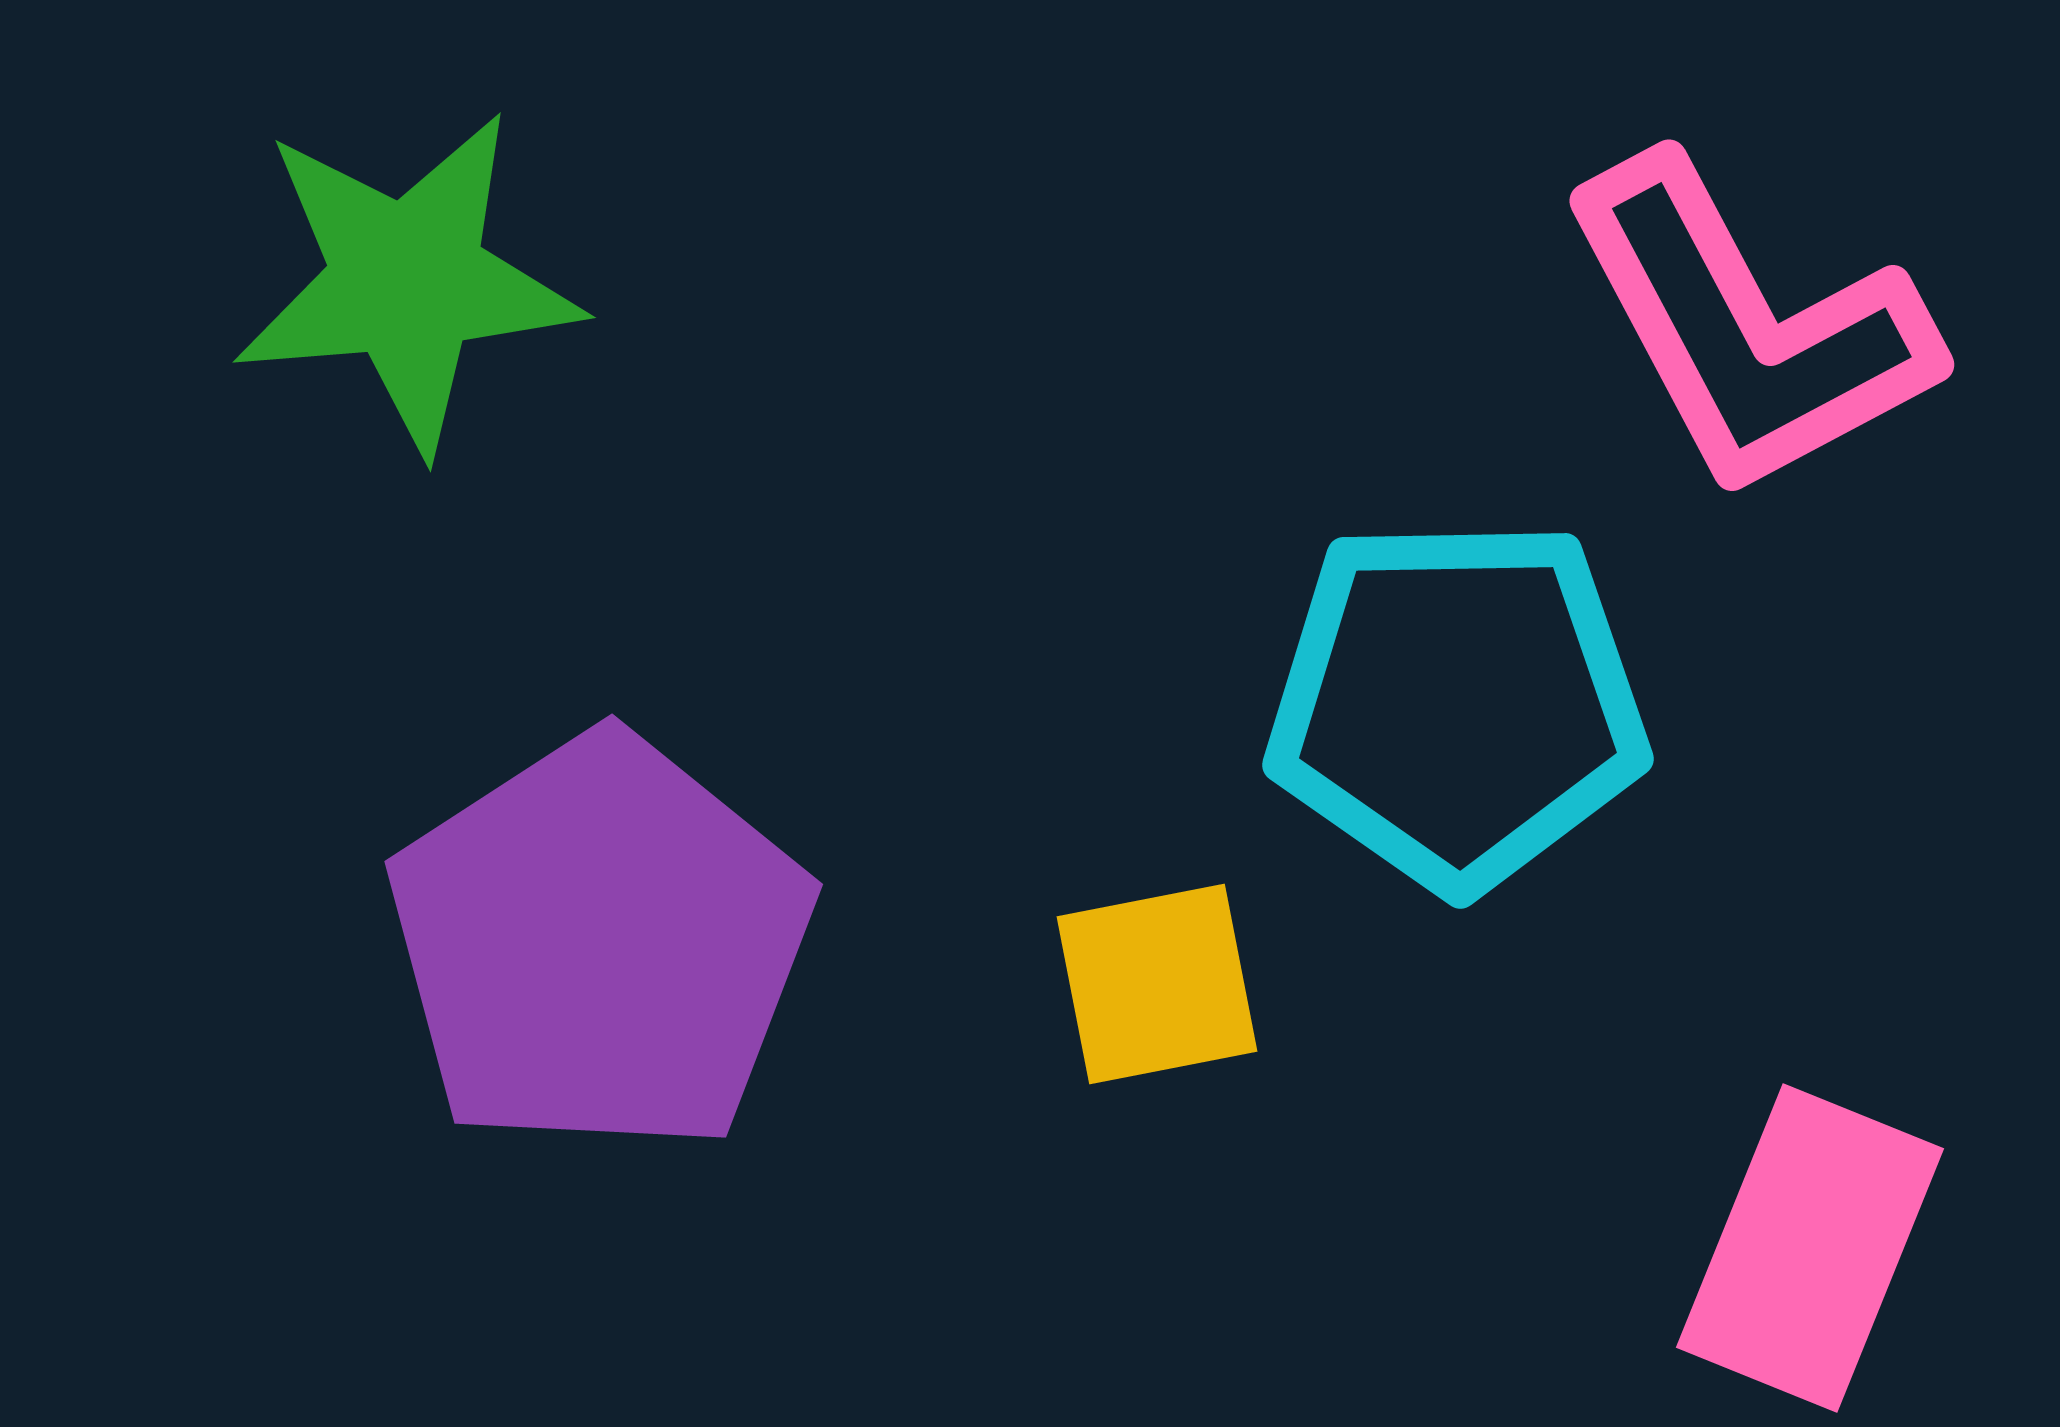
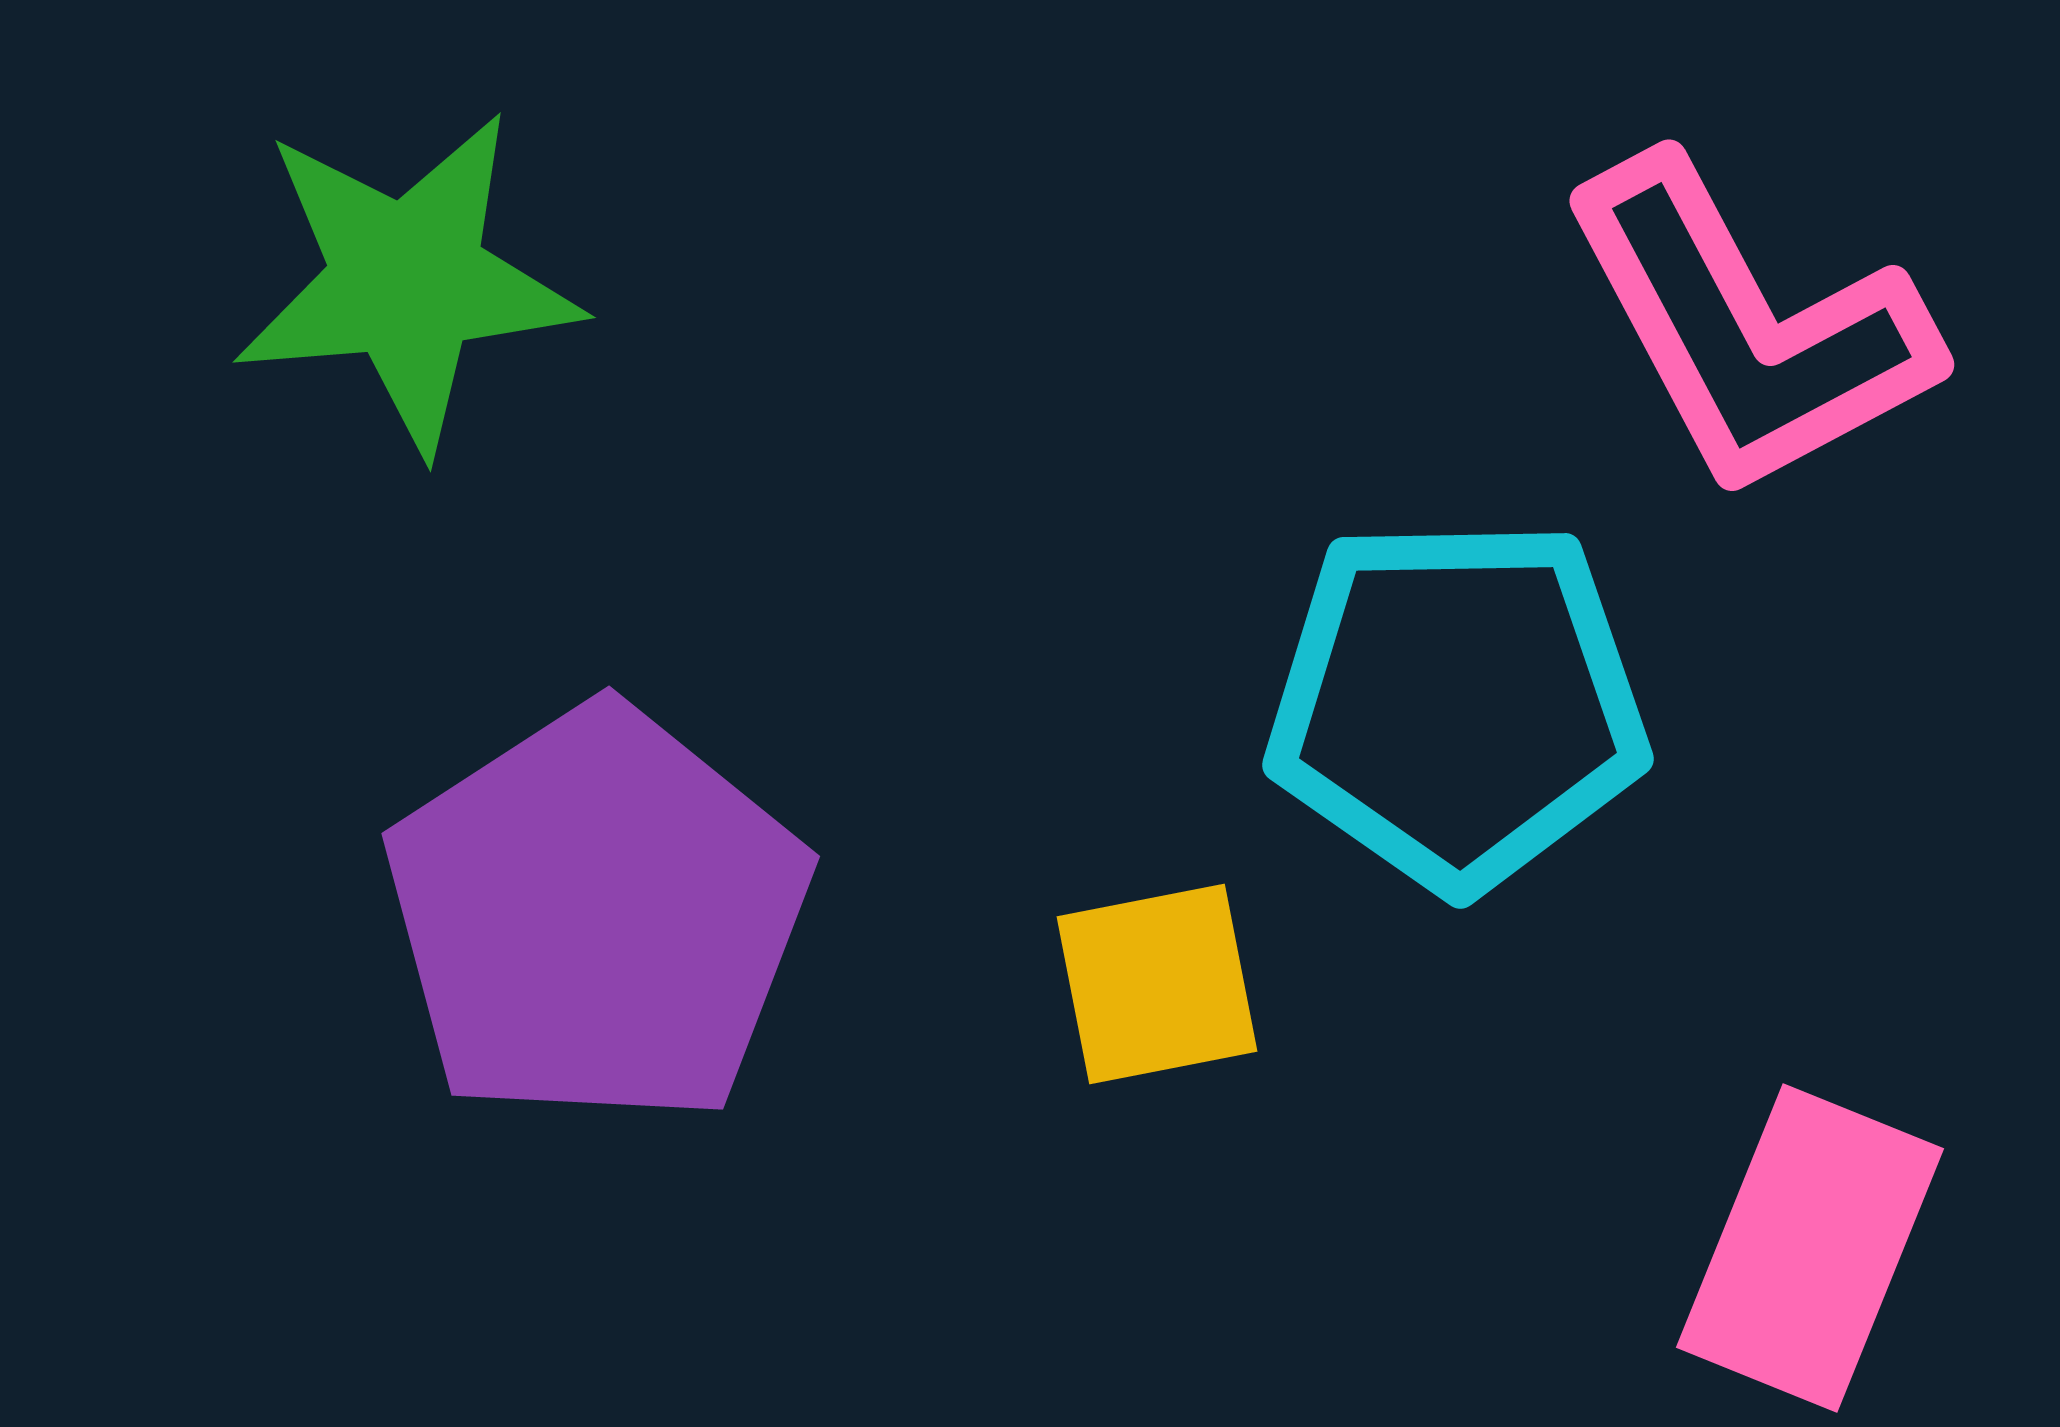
purple pentagon: moved 3 px left, 28 px up
